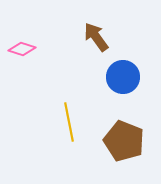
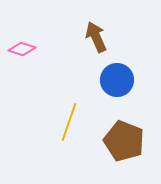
brown arrow: rotated 12 degrees clockwise
blue circle: moved 6 px left, 3 px down
yellow line: rotated 30 degrees clockwise
